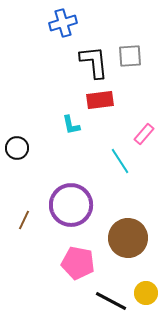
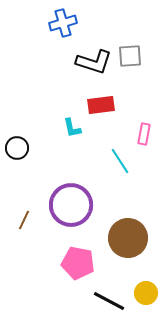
black L-shape: rotated 114 degrees clockwise
red rectangle: moved 1 px right, 5 px down
cyan L-shape: moved 1 px right, 3 px down
pink rectangle: rotated 30 degrees counterclockwise
black line: moved 2 px left
